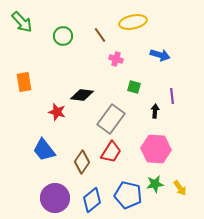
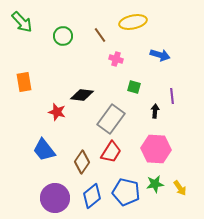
blue pentagon: moved 2 px left, 3 px up
blue diamond: moved 4 px up
